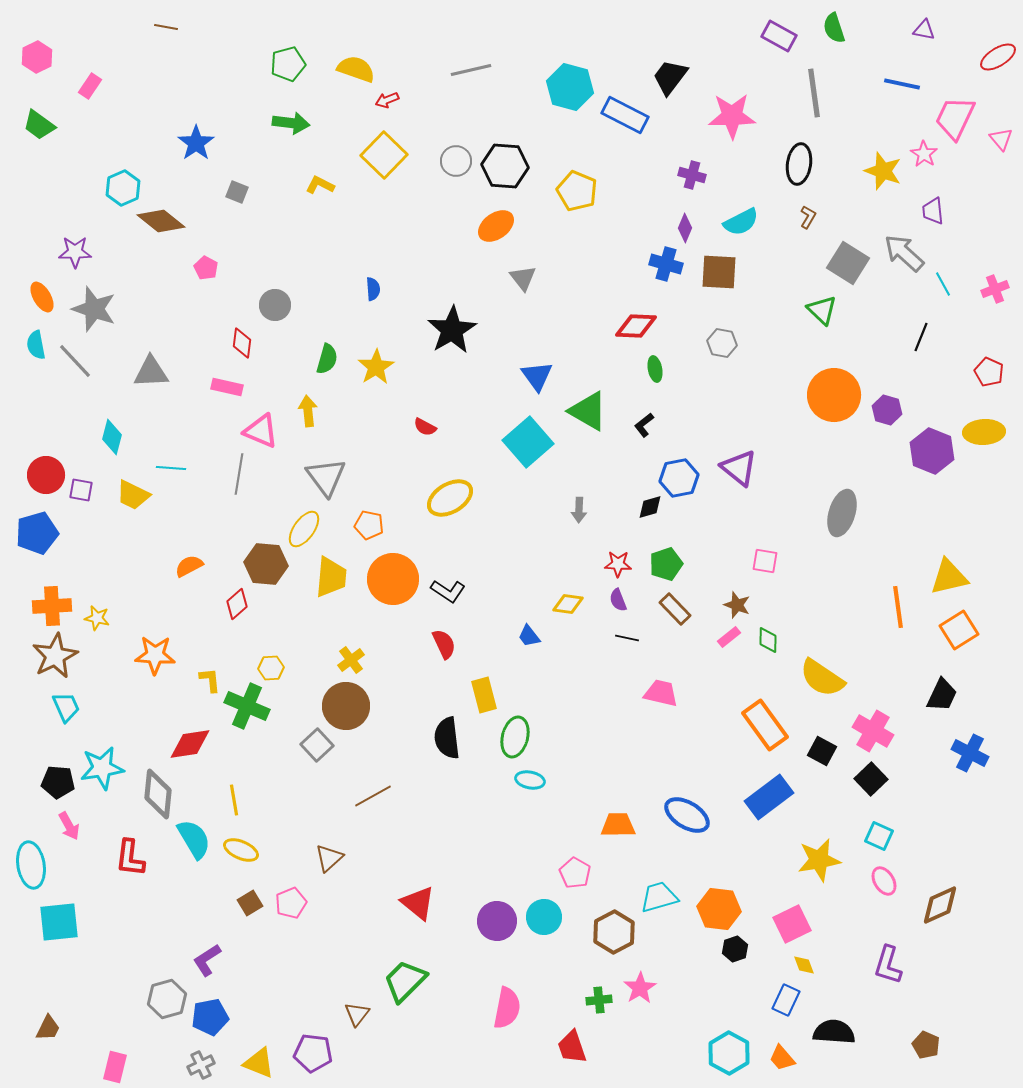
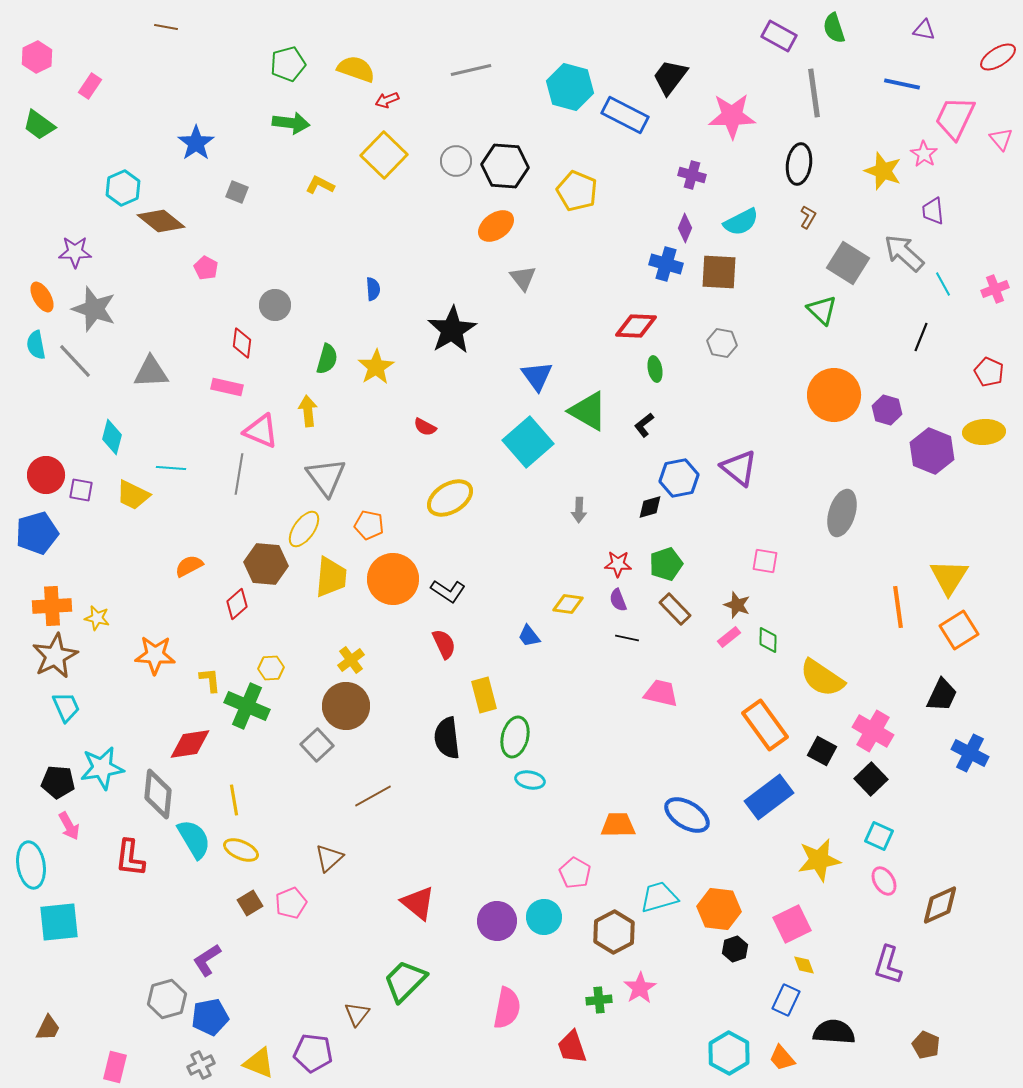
yellow triangle at (949, 577): rotated 45 degrees counterclockwise
